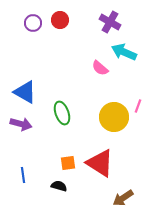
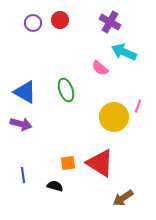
green ellipse: moved 4 px right, 23 px up
black semicircle: moved 4 px left
